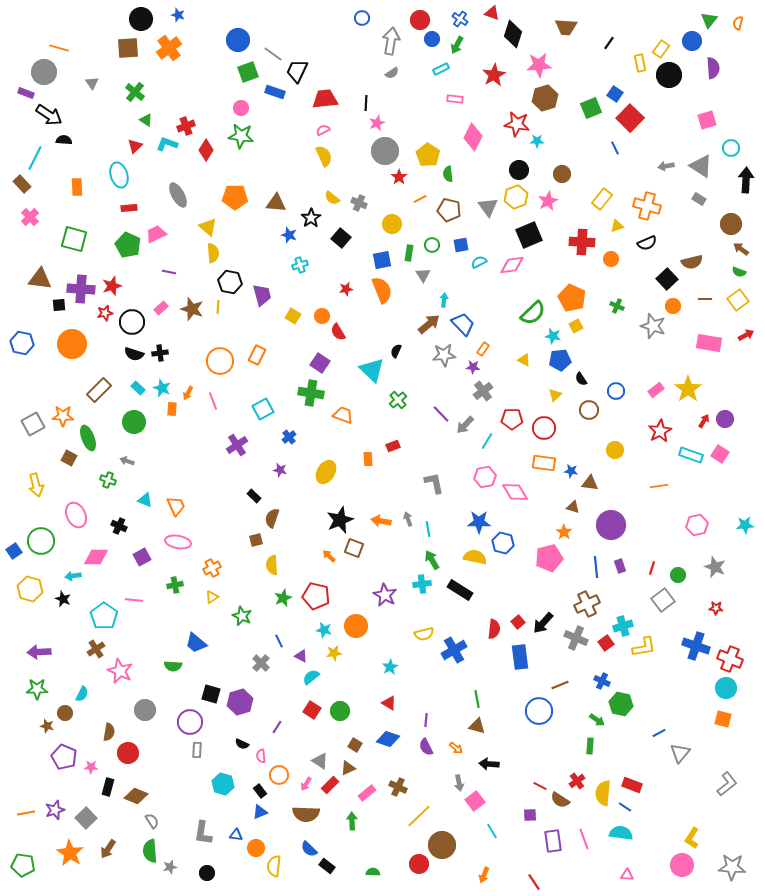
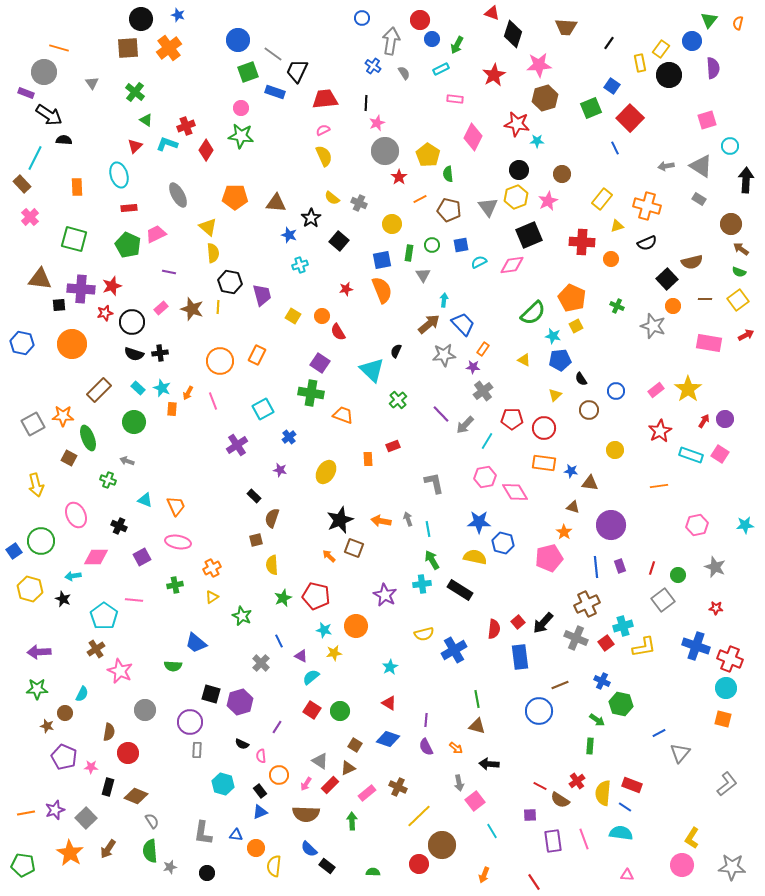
blue cross at (460, 19): moved 87 px left, 47 px down
gray semicircle at (392, 73): moved 12 px right; rotated 88 degrees counterclockwise
blue square at (615, 94): moved 3 px left, 8 px up
cyan circle at (731, 148): moved 1 px left, 2 px up
black square at (341, 238): moved 2 px left, 3 px down
